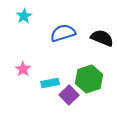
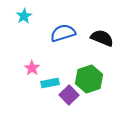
pink star: moved 9 px right, 1 px up
